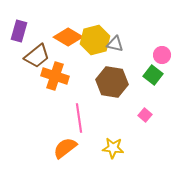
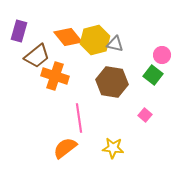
orange diamond: rotated 20 degrees clockwise
